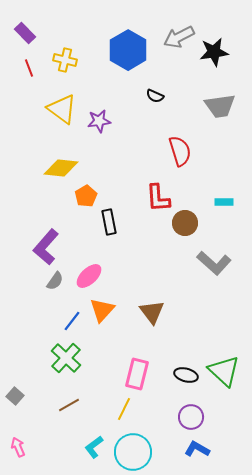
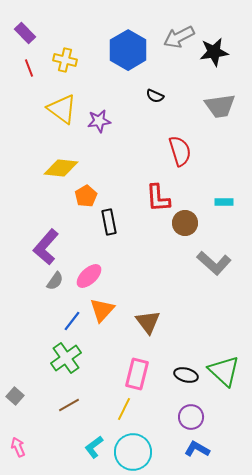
brown triangle: moved 4 px left, 10 px down
green cross: rotated 12 degrees clockwise
